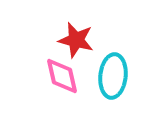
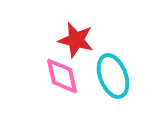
cyan ellipse: rotated 27 degrees counterclockwise
